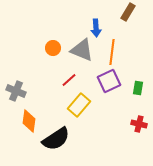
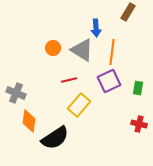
gray triangle: rotated 10 degrees clockwise
red line: rotated 28 degrees clockwise
gray cross: moved 2 px down
black semicircle: moved 1 px left, 1 px up
